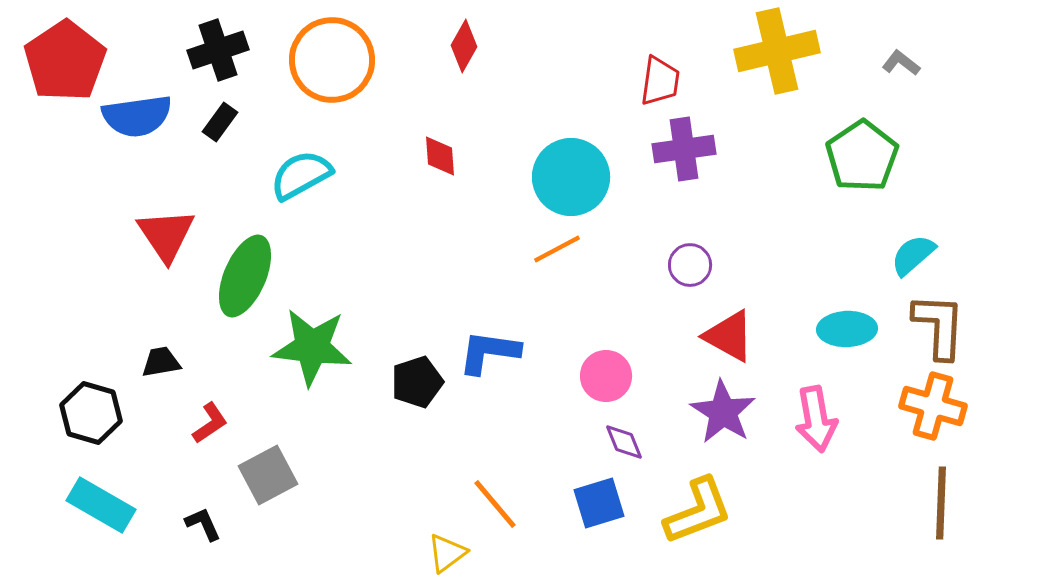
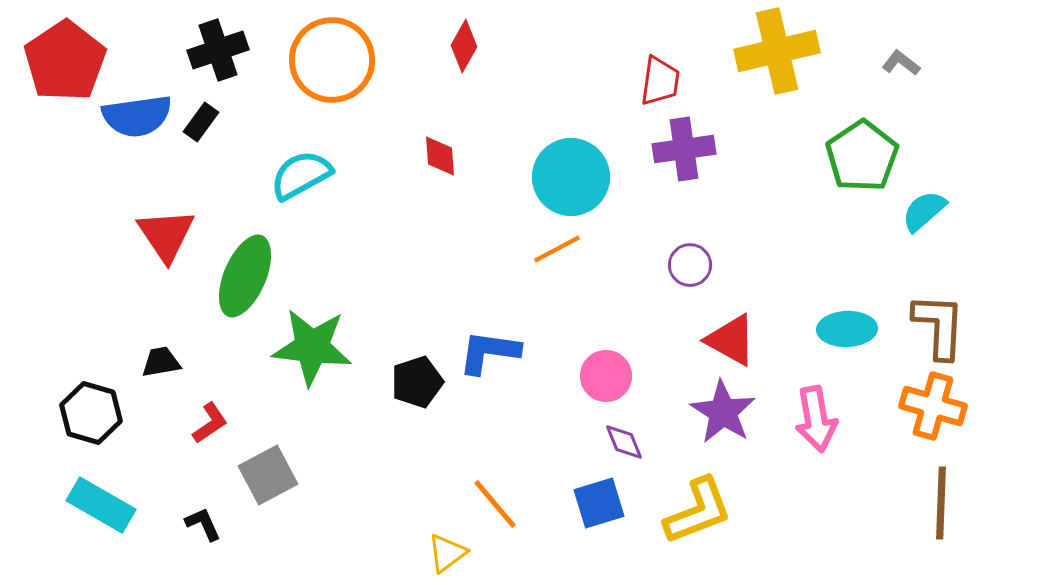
black rectangle at (220, 122): moved 19 px left
cyan semicircle at (913, 255): moved 11 px right, 44 px up
red triangle at (729, 336): moved 2 px right, 4 px down
